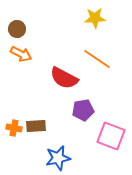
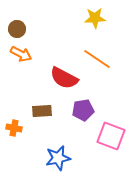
brown rectangle: moved 6 px right, 15 px up
